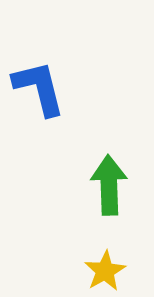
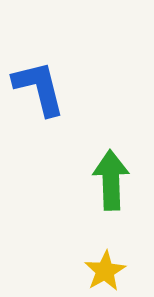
green arrow: moved 2 px right, 5 px up
